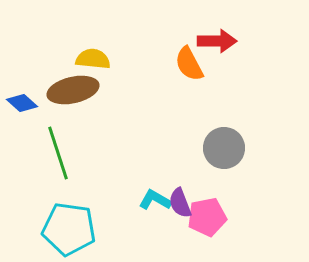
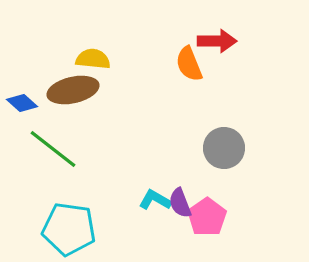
orange semicircle: rotated 6 degrees clockwise
green line: moved 5 px left, 4 px up; rotated 34 degrees counterclockwise
pink pentagon: rotated 24 degrees counterclockwise
